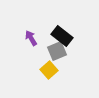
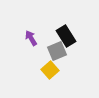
black rectangle: moved 4 px right; rotated 20 degrees clockwise
yellow square: moved 1 px right
